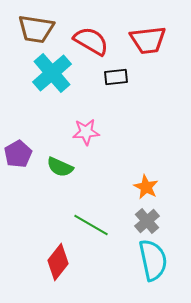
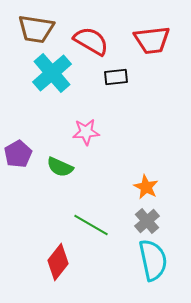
red trapezoid: moved 4 px right
